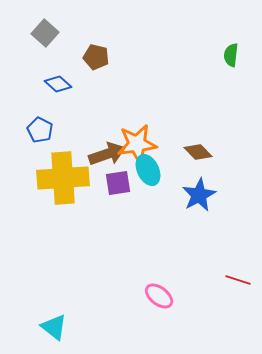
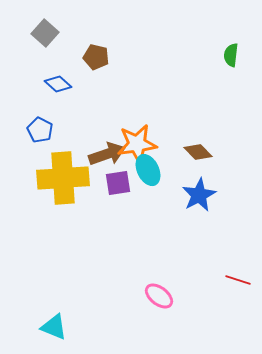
cyan triangle: rotated 16 degrees counterclockwise
